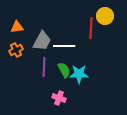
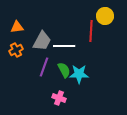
red line: moved 3 px down
purple line: rotated 18 degrees clockwise
